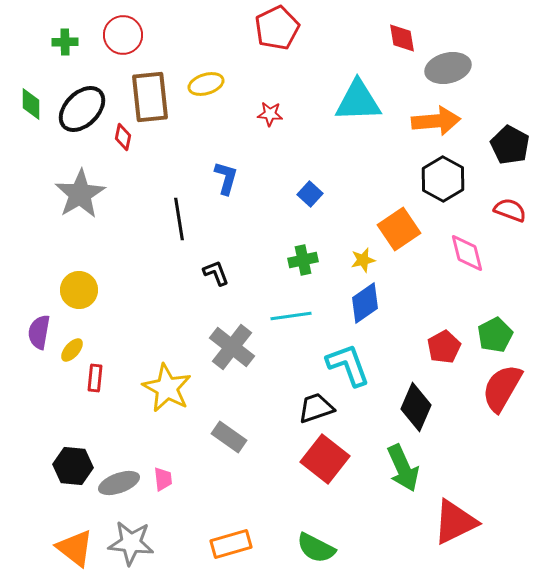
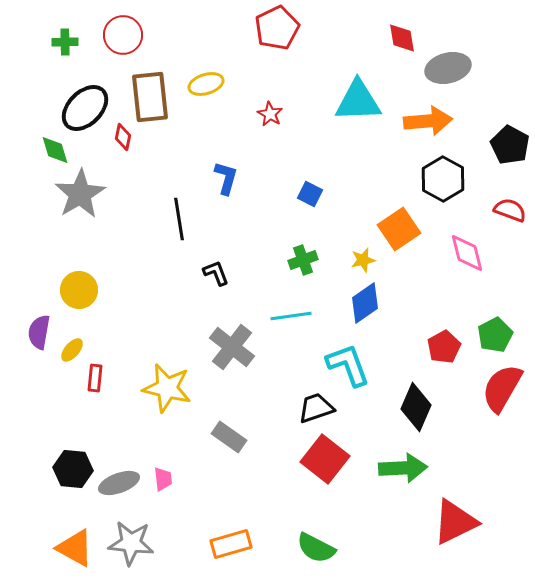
green diamond at (31, 104): moved 24 px right, 46 px down; rotated 16 degrees counterclockwise
black ellipse at (82, 109): moved 3 px right, 1 px up
red star at (270, 114): rotated 25 degrees clockwise
orange arrow at (436, 121): moved 8 px left
blue square at (310, 194): rotated 15 degrees counterclockwise
green cross at (303, 260): rotated 8 degrees counterclockwise
yellow star at (167, 388): rotated 15 degrees counterclockwise
black hexagon at (73, 466): moved 3 px down
green arrow at (403, 468): rotated 69 degrees counterclockwise
orange triangle at (75, 548): rotated 9 degrees counterclockwise
